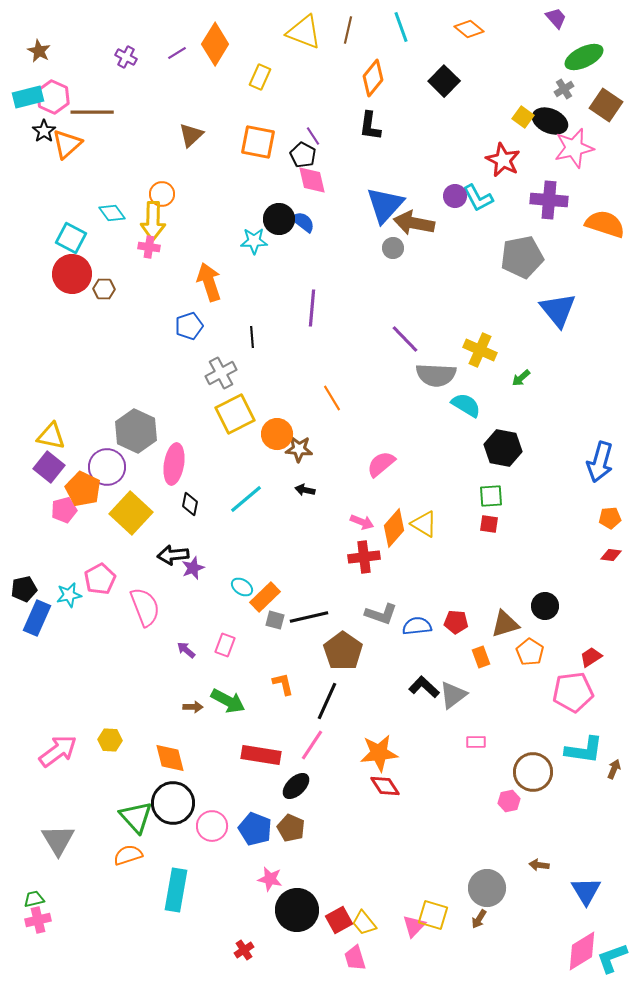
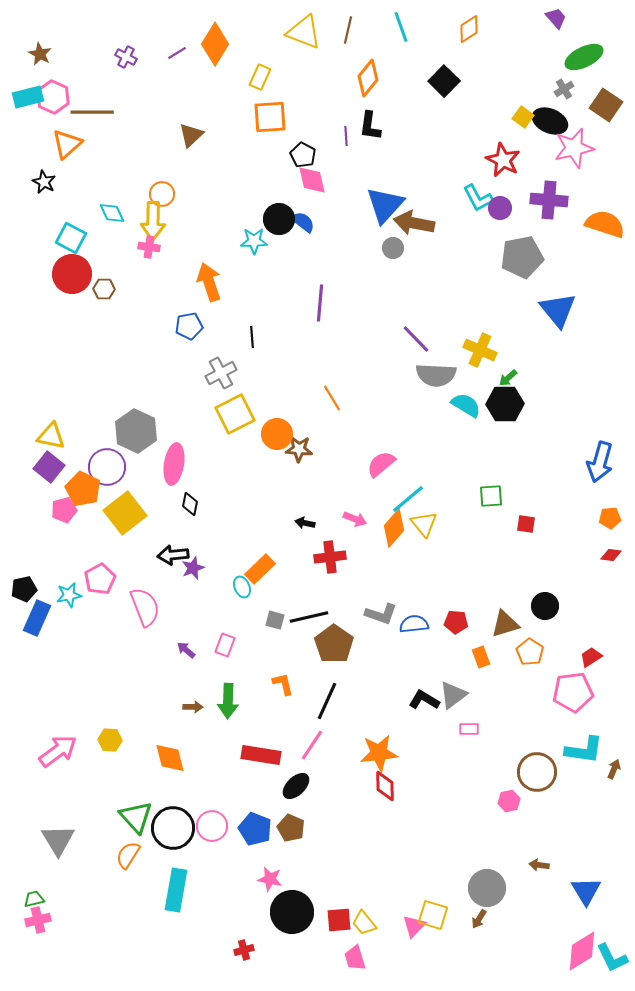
orange diamond at (469, 29): rotated 72 degrees counterclockwise
brown star at (39, 51): moved 1 px right, 3 px down
orange diamond at (373, 78): moved 5 px left
black star at (44, 131): moved 51 px down; rotated 10 degrees counterclockwise
purple line at (313, 136): moved 33 px right; rotated 30 degrees clockwise
orange square at (258, 142): moved 12 px right, 25 px up; rotated 15 degrees counterclockwise
purple circle at (455, 196): moved 45 px right, 12 px down
cyan diamond at (112, 213): rotated 12 degrees clockwise
purple line at (312, 308): moved 8 px right, 5 px up
blue pentagon at (189, 326): rotated 8 degrees clockwise
purple line at (405, 339): moved 11 px right
green arrow at (521, 378): moved 13 px left
black hexagon at (503, 448): moved 2 px right, 44 px up; rotated 12 degrees counterclockwise
black arrow at (305, 490): moved 33 px down
cyan line at (246, 499): moved 162 px right
yellow square at (131, 513): moved 6 px left; rotated 9 degrees clockwise
pink arrow at (362, 522): moved 7 px left, 3 px up
yellow triangle at (424, 524): rotated 20 degrees clockwise
red square at (489, 524): moved 37 px right
red cross at (364, 557): moved 34 px left
cyan ellipse at (242, 587): rotated 35 degrees clockwise
orange rectangle at (265, 597): moved 5 px left, 28 px up
blue semicircle at (417, 626): moved 3 px left, 2 px up
brown pentagon at (343, 651): moved 9 px left, 7 px up
black L-shape at (424, 687): moved 13 px down; rotated 12 degrees counterclockwise
green arrow at (228, 701): rotated 64 degrees clockwise
pink rectangle at (476, 742): moved 7 px left, 13 px up
brown circle at (533, 772): moved 4 px right
red diamond at (385, 786): rotated 32 degrees clockwise
black circle at (173, 803): moved 25 px down
orange semicircle at (128, 855): rotated 40 degrees counterclockwise
black circle at (297, 910): moved 5 px left, 2 px down
red square at (339, 920): rotated 24 degrees clockwise
red cross at (244, 950): rotated 18 degrees clockwise
cyan L-shape at (612, 958): rotated 96 degrees counterclockwise
